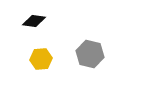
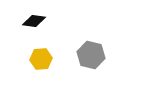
gray hexagon: moved 1 px right, 1 px down
